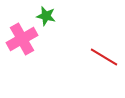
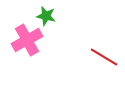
pink cross: moved 5 px right, 1 px down
